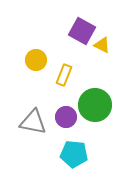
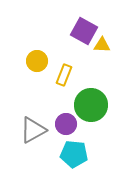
purple square: moved 2 px right
yellow triangle: rotated 24 degrees counterclockwise
yellow circle: moved 1 px right, 1 px down
green circle: moved 4 px left
purple circle: moved 7 px down
gray triangle: moved 8 px down; rotated 40 degrees counterclockwise
